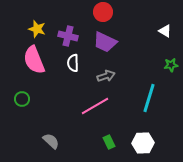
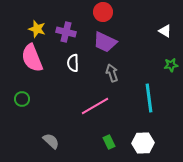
purple cross: moved 2 px left, 4 px up
pink semicircle: moved 2 px left, 2 px up
gray arrow: moved 6 px right, 3 px up; rotated 90 degrees counterclockwise
cyan line: rotated 24 degrees counterclockwise
